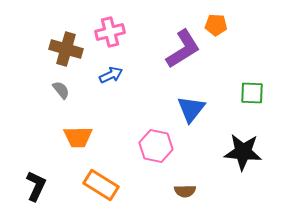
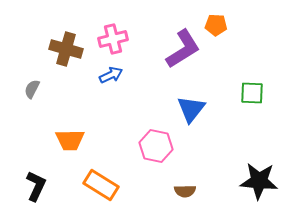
pink cross: moved 3 px right, 7 px down
gray semicircle: moved 29 px left, 1 px up; rotated 114 degrees counterclockwise
orange trapezoid: moved 8 px left, 3 px down
black star: moved 16 px right, 29 px down
